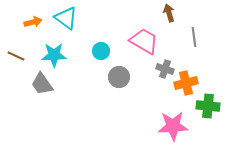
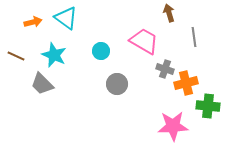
cyan star: rotated 25 degrees clockwise
gray circle: moved 2 px left, 7 px down
gray trapezoid: rotated 10 degrees counterclockwise
